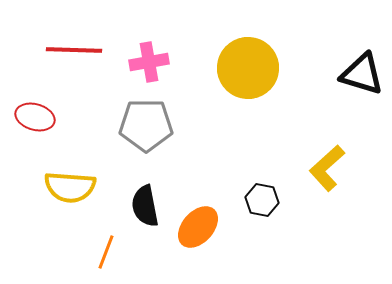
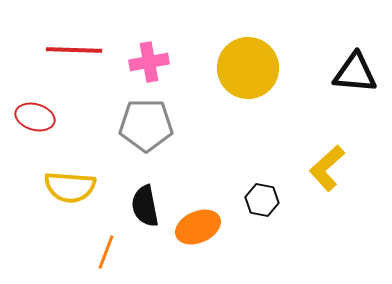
black triangle: moved 7 px left, 1 px up; rotated 12 degrees counterclockwise
orange ellipse: rotated 24 degrees clockwise
